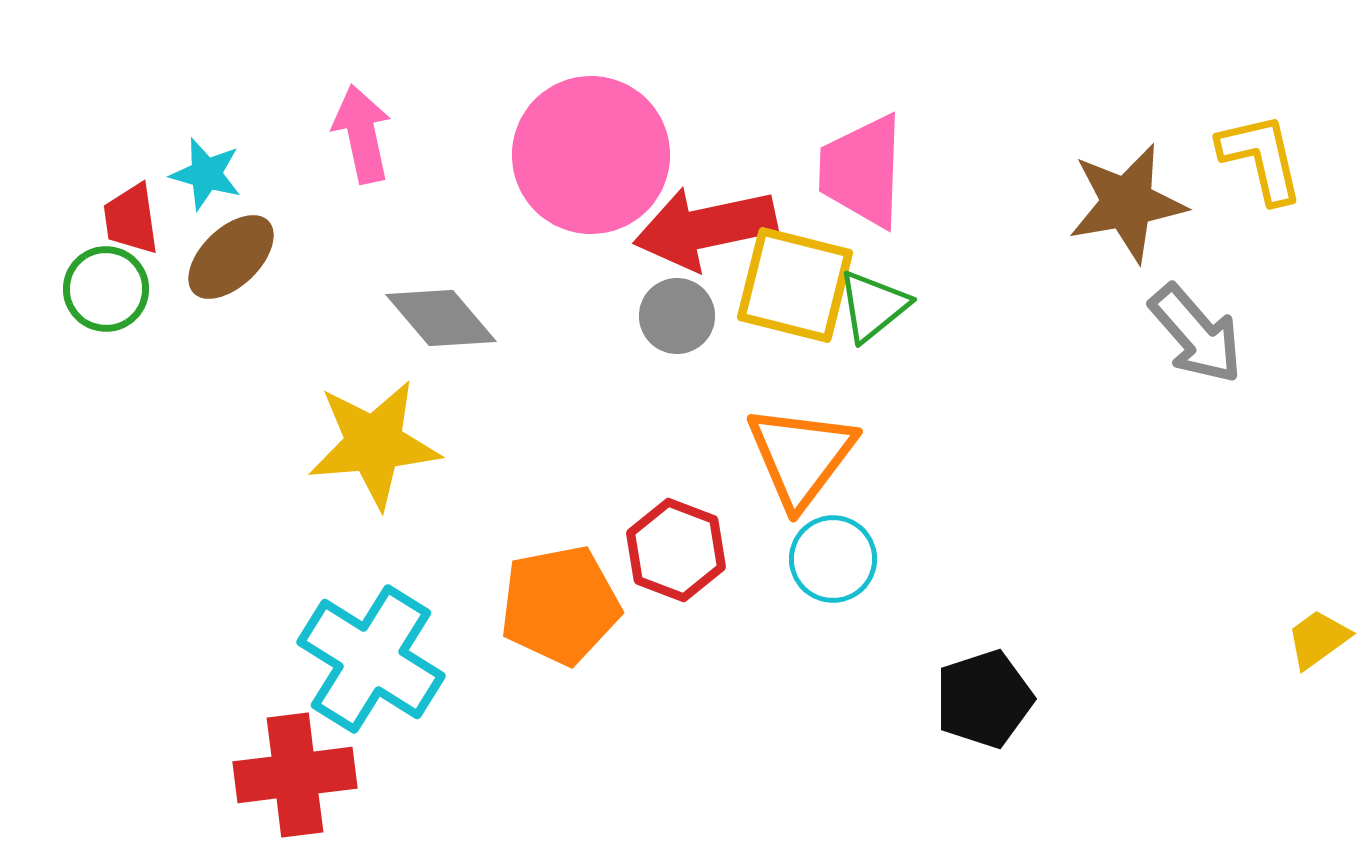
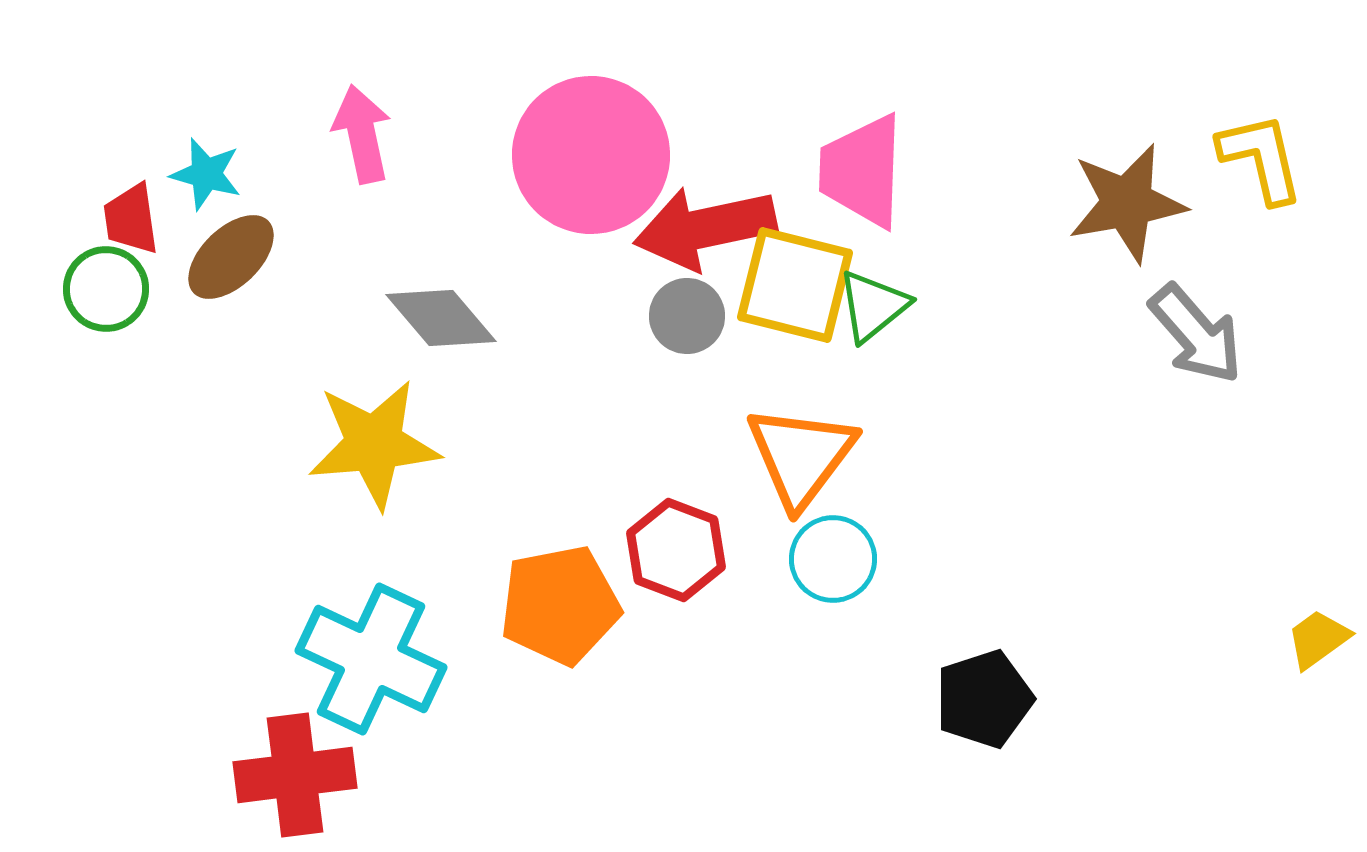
gray circle: moved 10 px right
cyan cross: rotated 7 degrees counterclockwise
